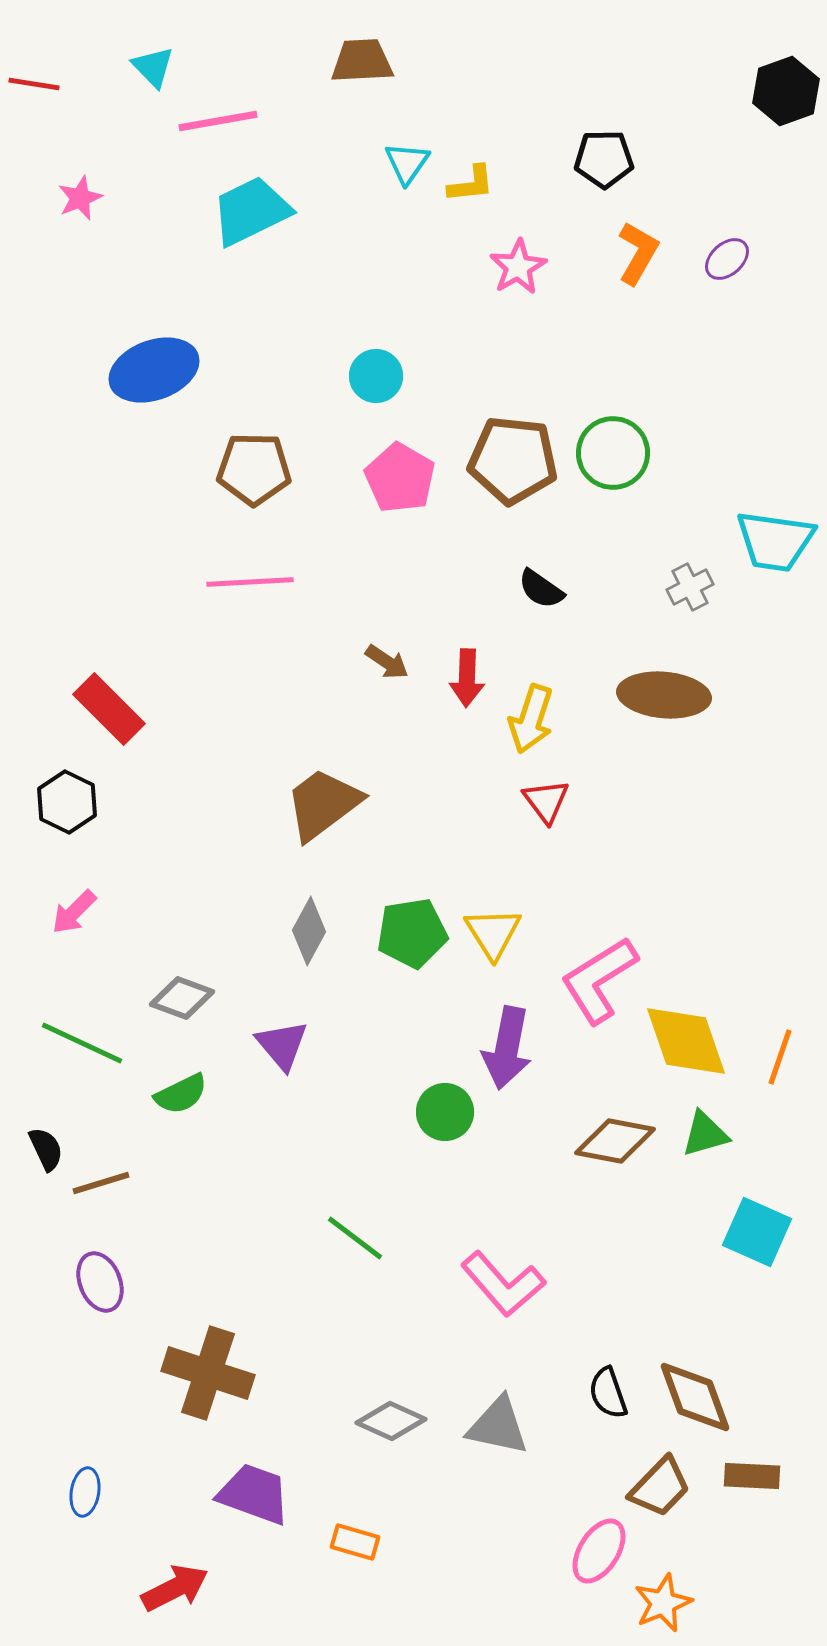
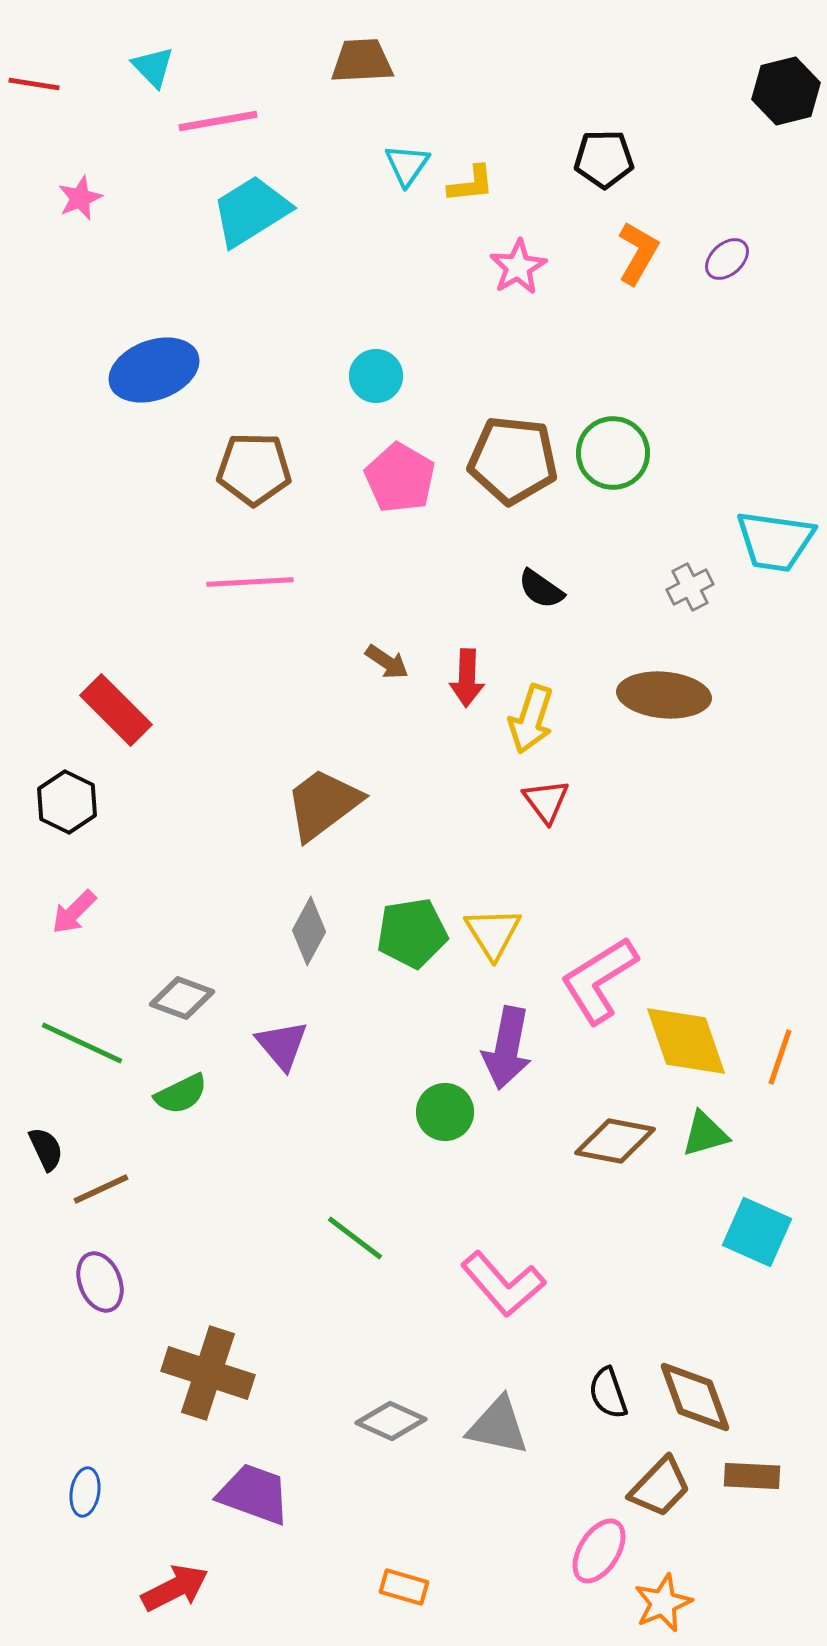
black hexagon at (786, 91): rotated 6 degrees clockwise
cyan triangle at (407, 163): moved 2 px down
cyan trapezoid at (251, 211): rotated 6 degrees counterclockwise
red rectangle at (109, 709): moved 7 px right, 1 px down
brown line at (101, 1183): moved 6 px down; rotated 8 degrees counterclockwise
orange rectangle at (355, 1542): moved 49 px right, 45 px down
